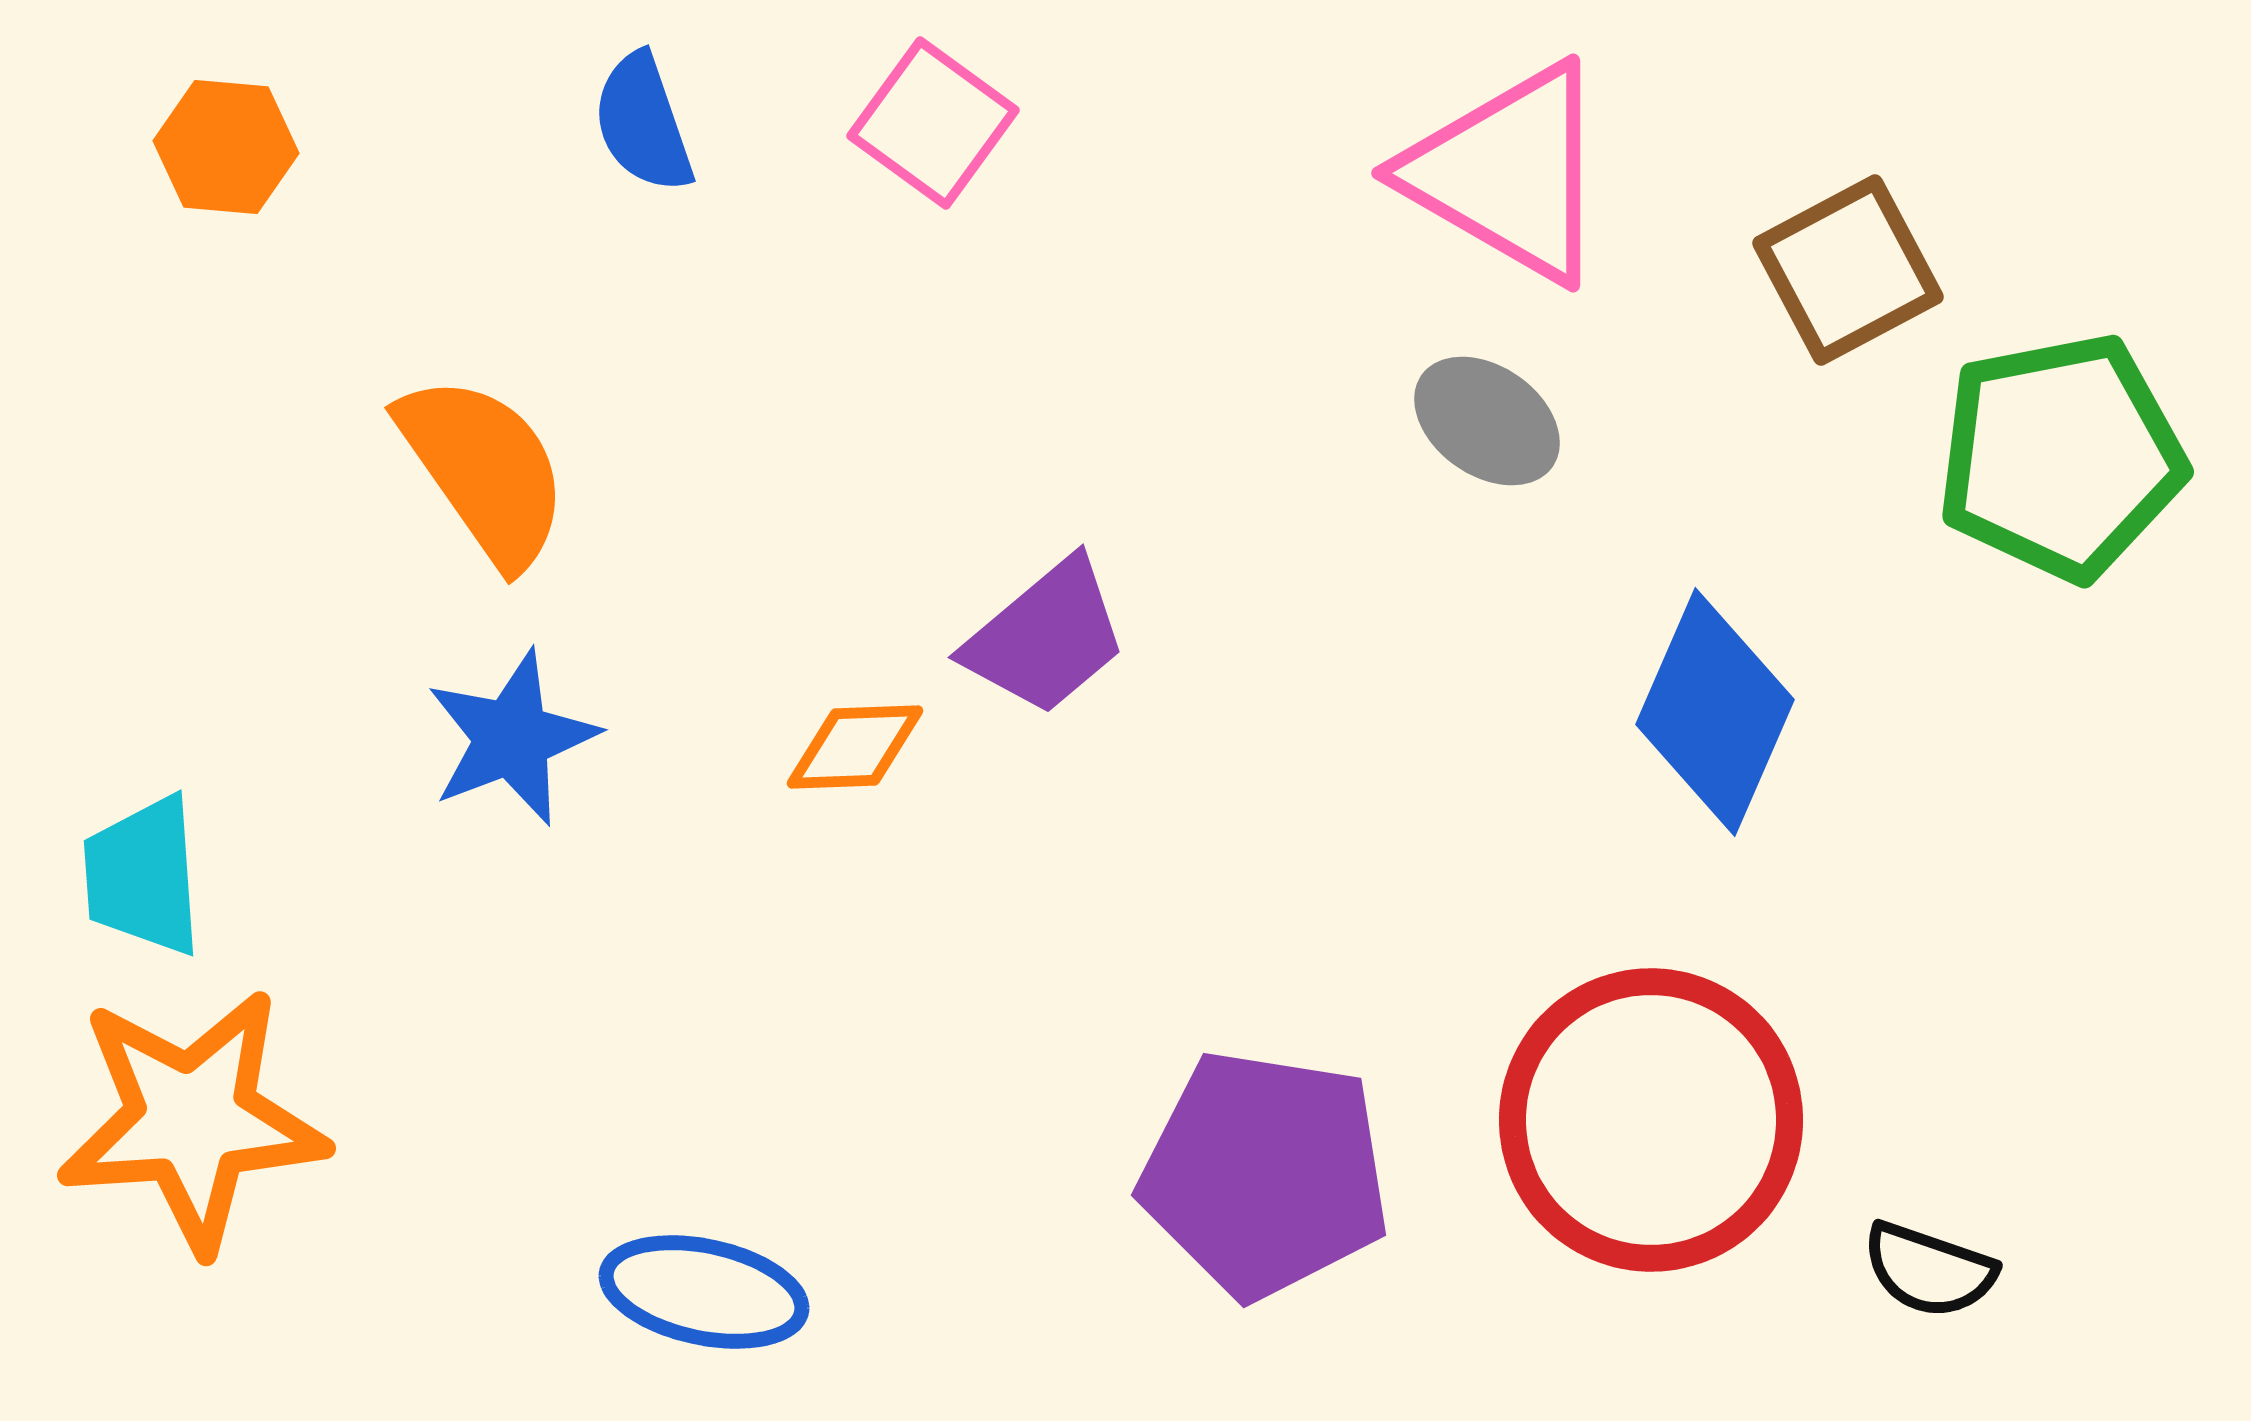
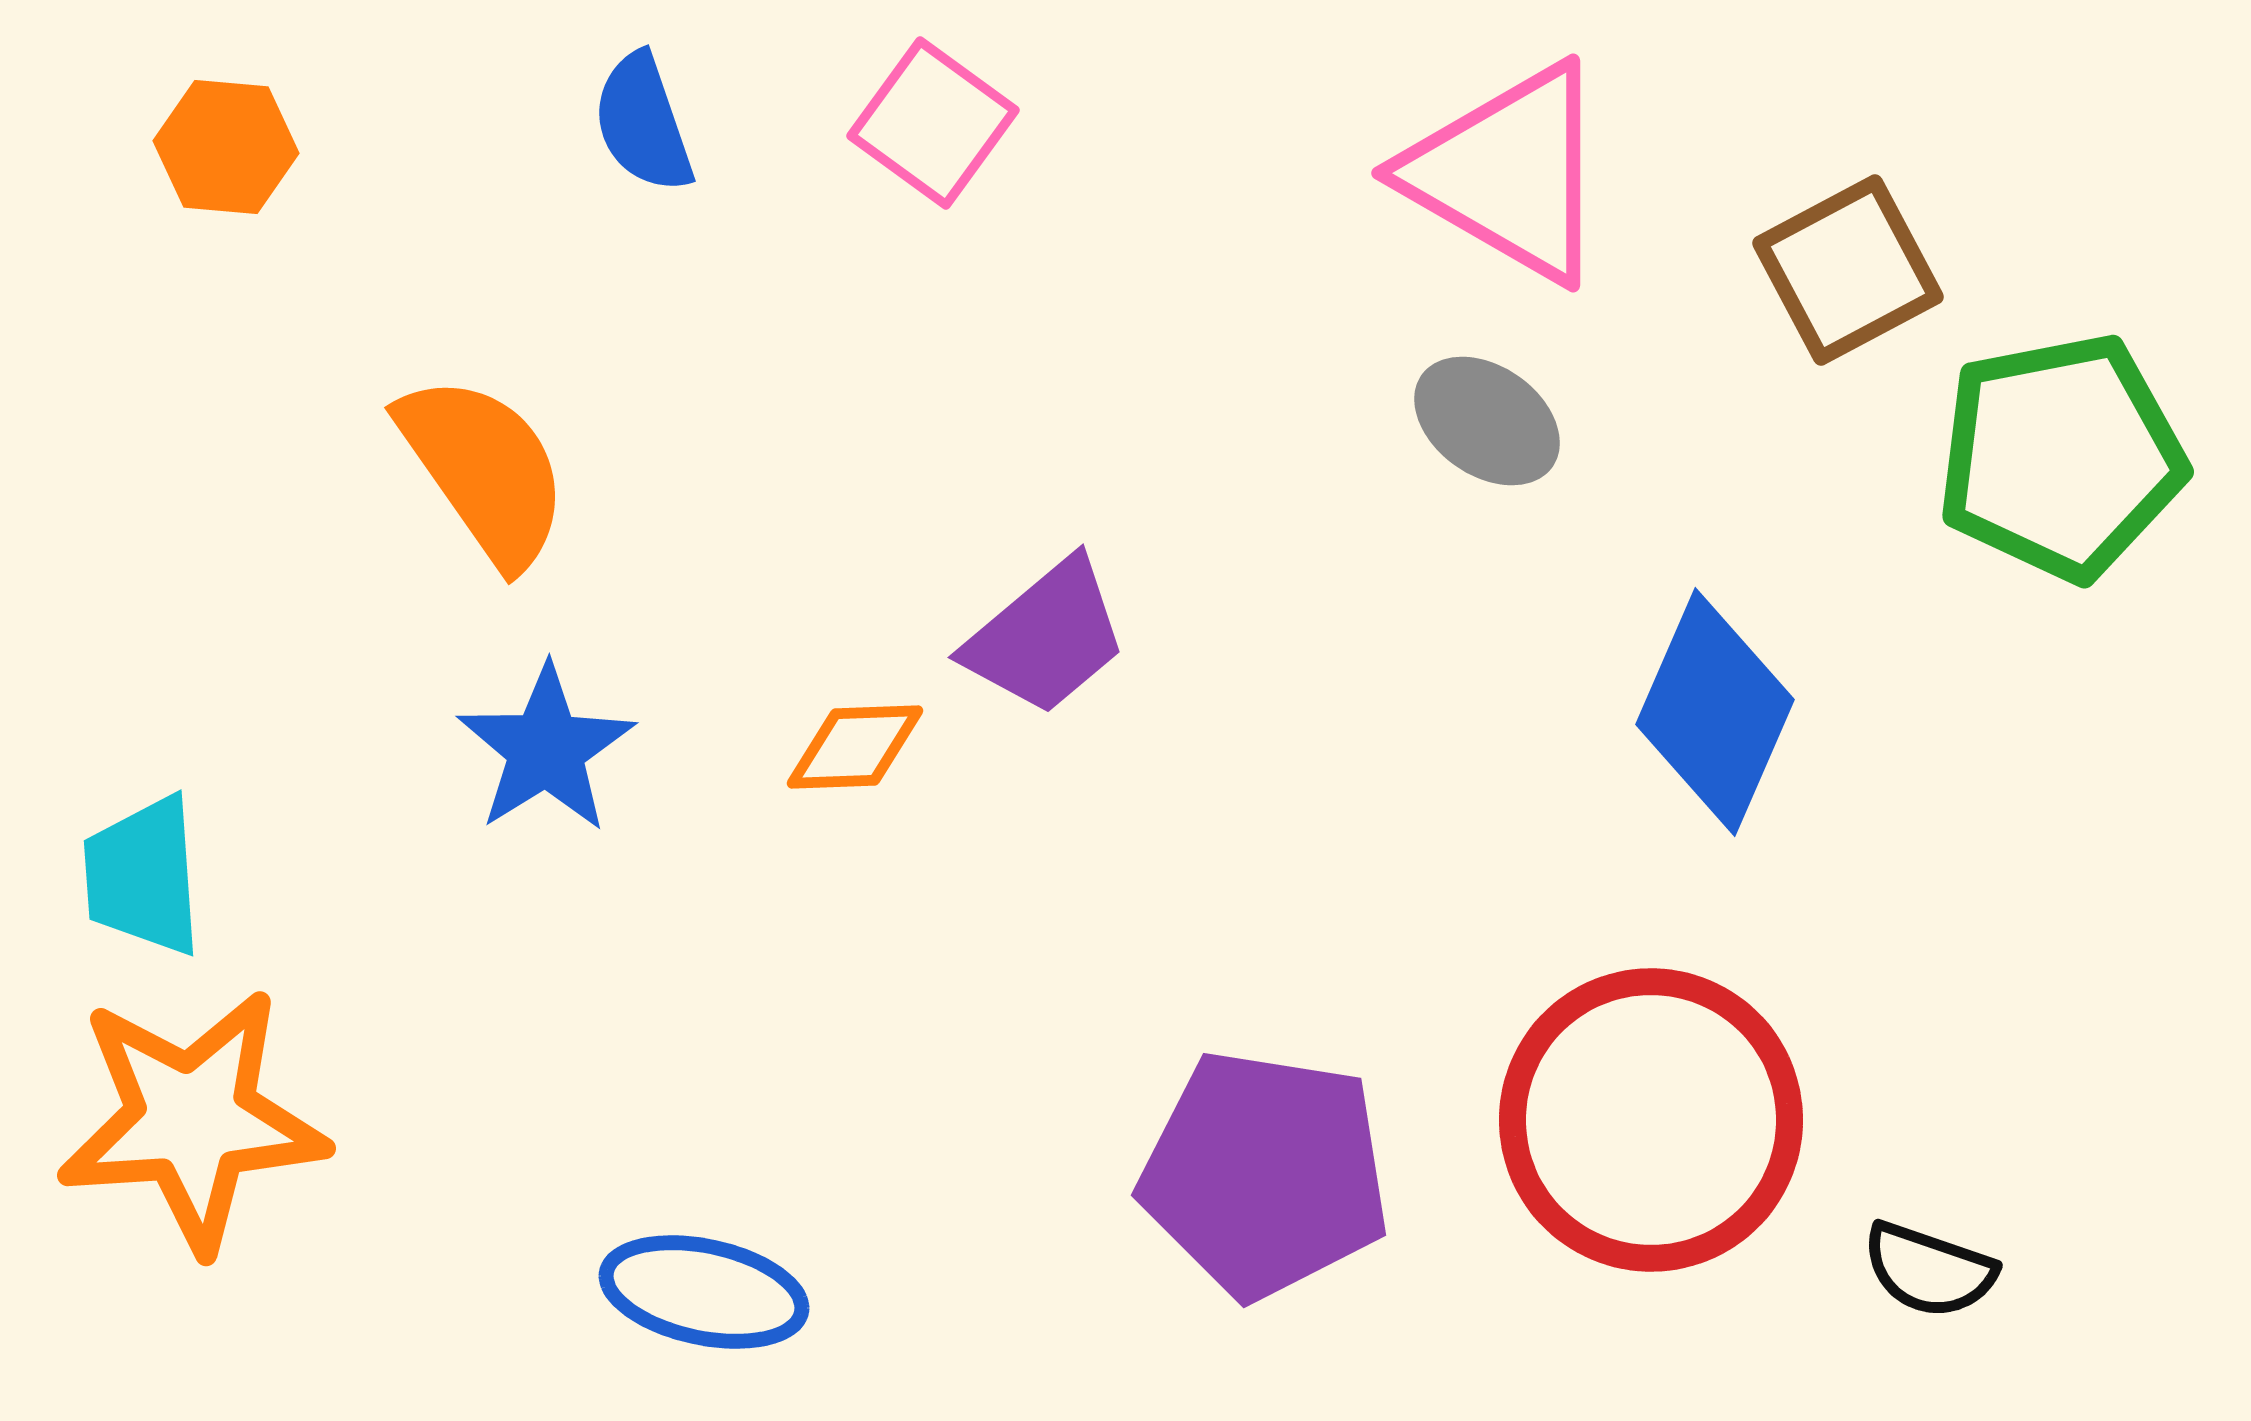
blue star: moved 34 px right, 11 px down; rotated 11 degrees counterclockwise
